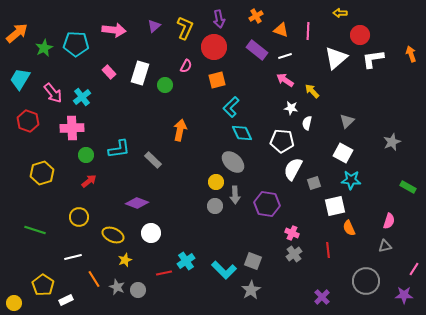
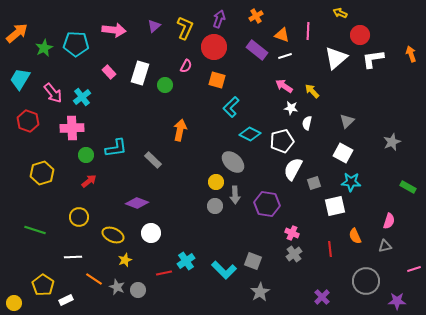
yellow arrow at (340, 13): rotated 24 degrees clockwise
purple arrow at (219, 19): rotated 150 degrees counterclockwise
orange triangle at (281, 30): moved 1 px right, 5 px down
orange square at (217, 80): rotated 30 degrees clockwise
pink arrow at (285, 80): moved 1 px left, 6 px down
cyan diamond at (242, 133): moved 8 px right, 1 px down; rotated 40 degrees counterclockwise
white pentagon at (282, 141): rotated 20 degrees counterclockwise
cyan L-shape at (119, 149): moved 3 px left, 1 px up
cyan star at (351, 180): moved 2 px down
orange semicircle at (349, 228): moved 6 px right, 8 px down
red line at (328, 250): moved 2 px right, 1 px up
white line at (73, 257): rotated 12 degrees clockwise
pink line at (414, 269): rotated 40 degrees clockwise
orange line at (94, 279): rotated 24 degrees counterclockwise
gray star at (251, 290): moved 9 px right, 2 px down
purple star at (404, 295): moved 7 px left, 6 px down
